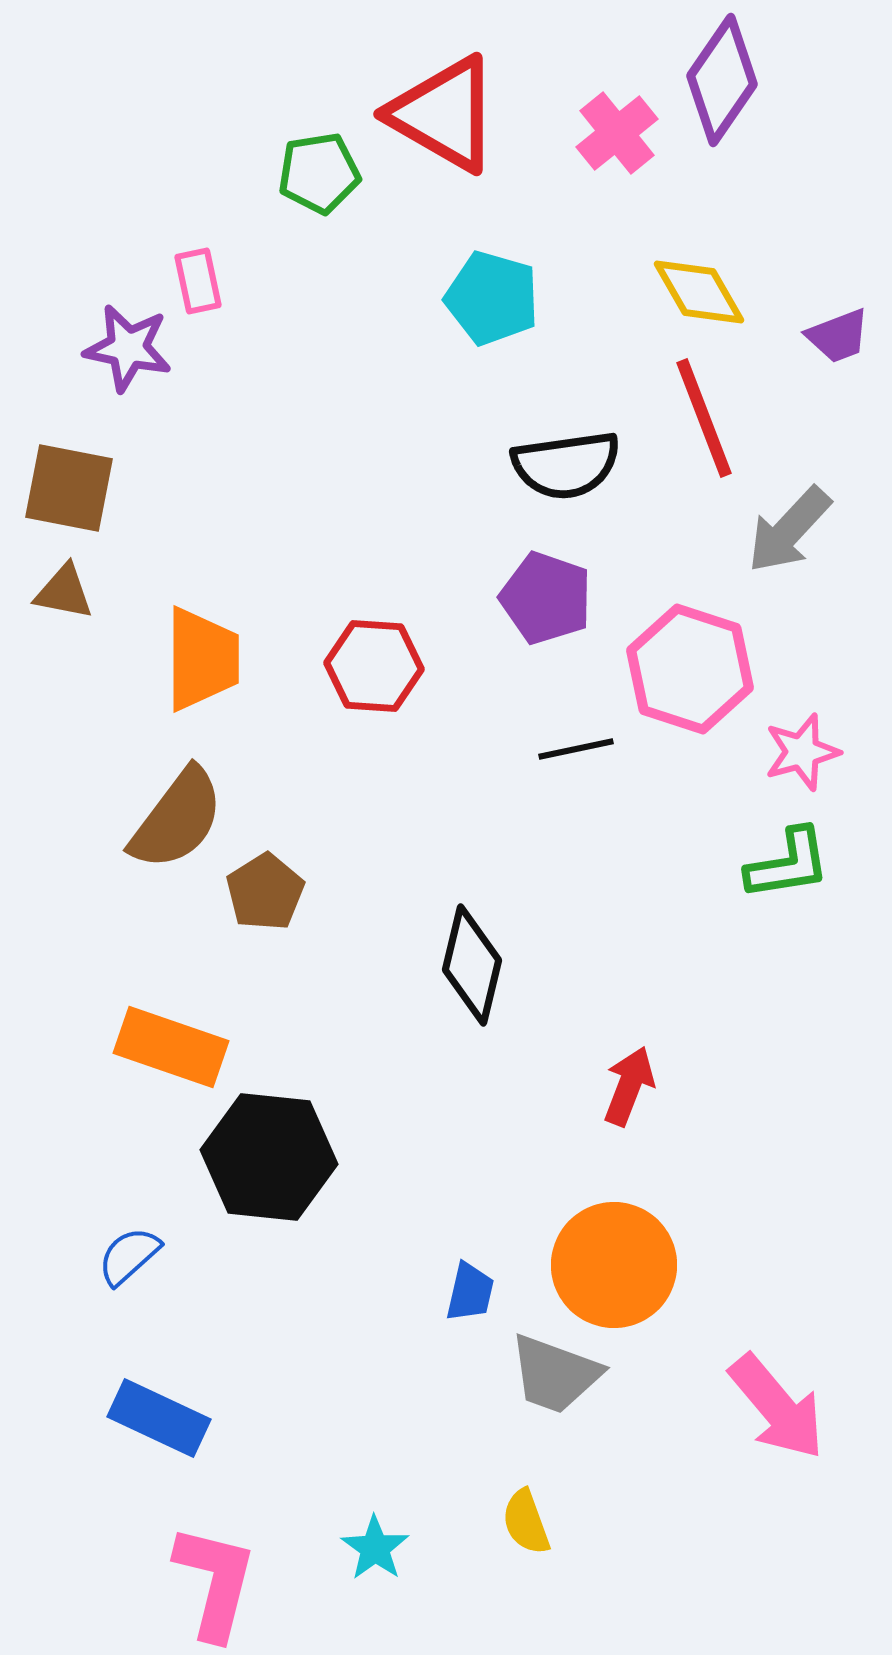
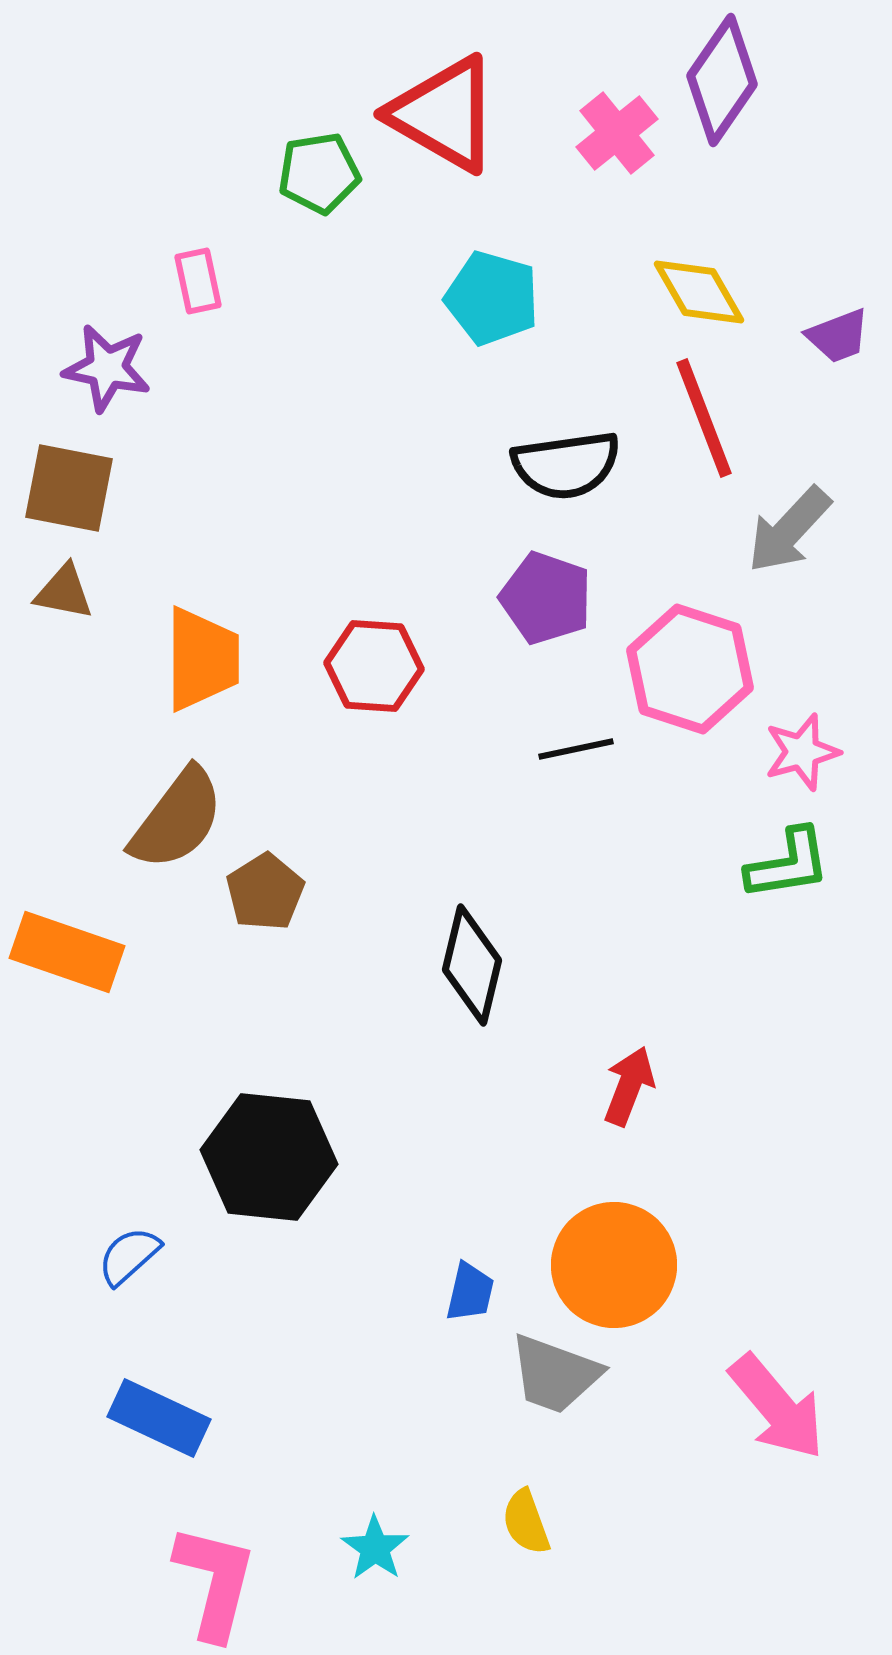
purple star: moved 21 px left, 20 px down
orange rectangle: moved 104 px left, 95 px up
